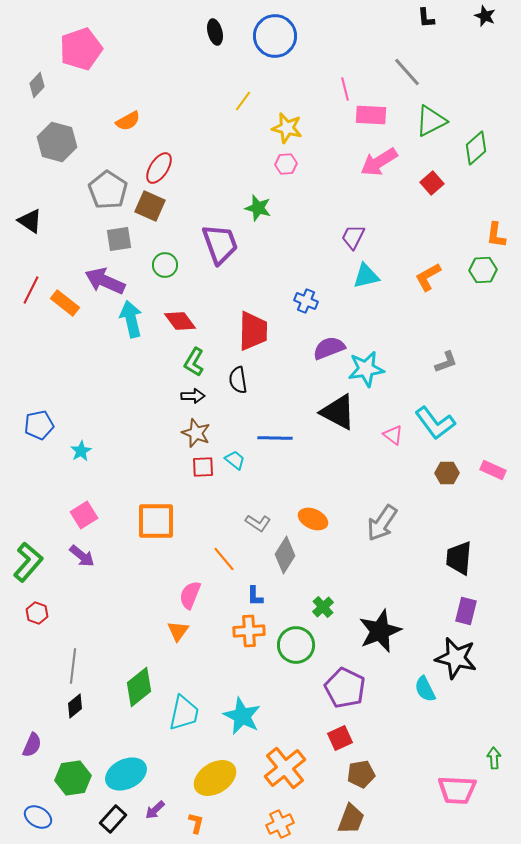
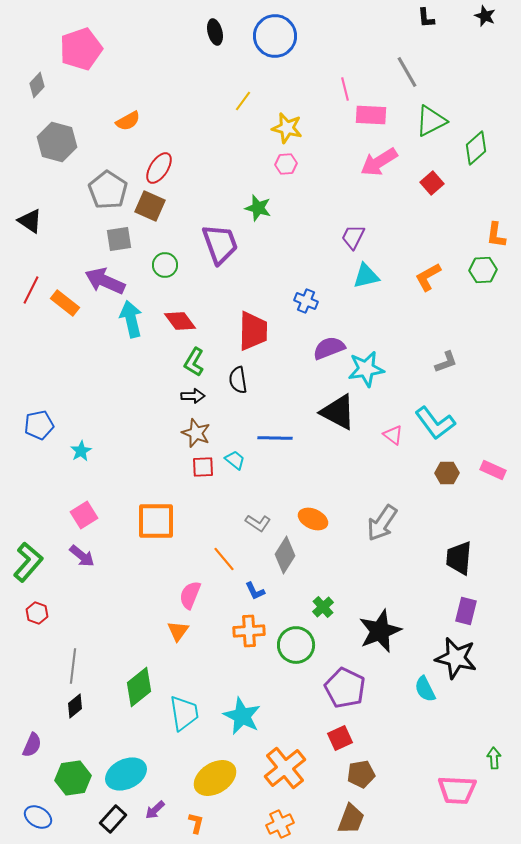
gray line at (407, 72): rotated 12 degrees clockwise
blue L-shape at (255, 596): moved 5 px up; rotated 25 degrees counterclockwise
cyan trapezoid at (184, 713): rotated 21 degrees counterclockwise
